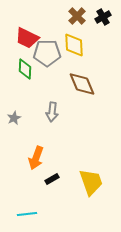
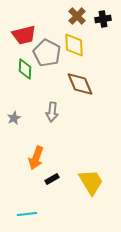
black cross: moved 2 px down; rotated 21 degrees clockwise
red trapezoid: moved 3 px left, 3 px up; rotated 40 degrees counterclockwise
gray pentagon: rotated 28 degrees clockwise
brown diamond: moved 2 px left
yellow trapezoid: rotated 12 degrees counterclockwise
